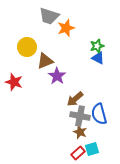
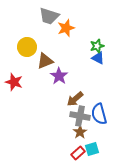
purple star: moved 2 px right
brown star: rotated 16 degrees clockwise
